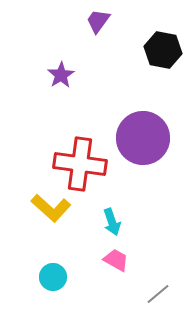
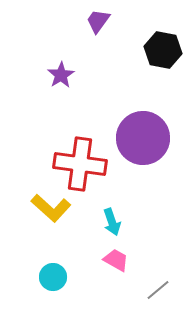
gray line: moved 4 px up
